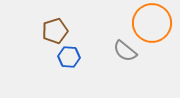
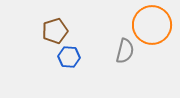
orange circle: moved 2 px down
gray semicircle: rotated 115 degrees counterclockwise
